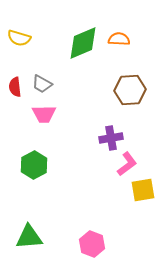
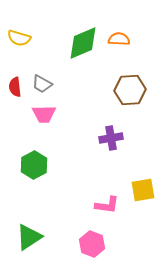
pink L-shape: moved 20 px left, 41 px down; rotated 45 degrees clockwise
green triangle: rotated 28 degrees counterclockwise
